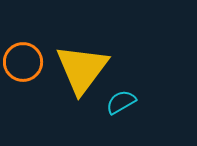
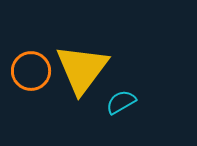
orange circle: moved 8 px right, 9 px down
